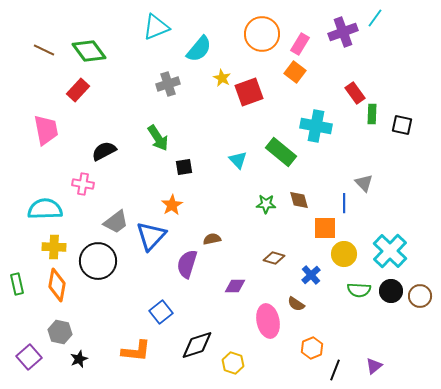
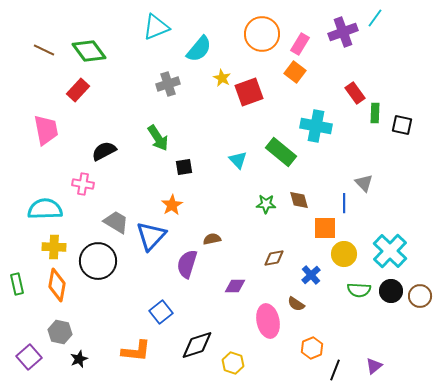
green rectangle at (372, 114): moved 3 px right, 1 px up
gray trapezoid at (116, 222): rotated 112 degrees counterclockwise
brown diamond at (274, 258): rotated 25 degrees counterclockwise
